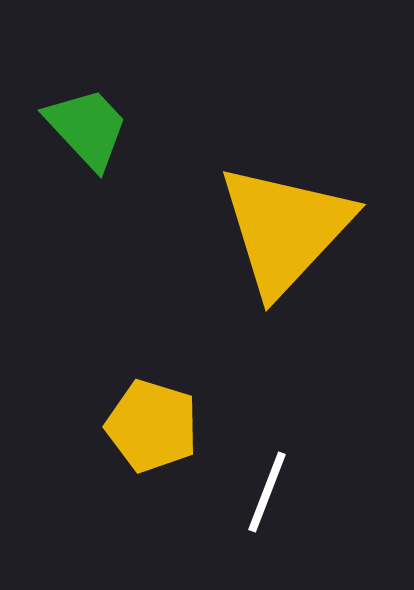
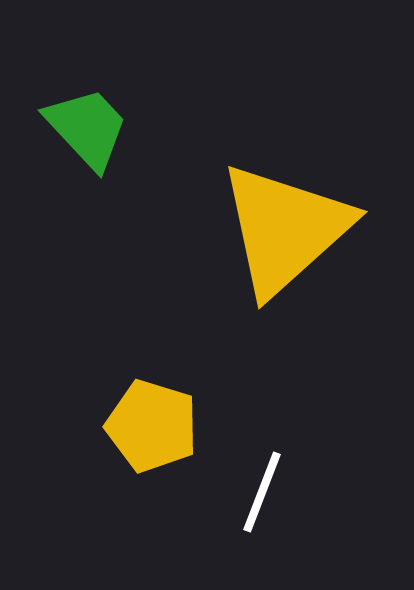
yellow triangle: rotated 5 degrees clockwise
white line: moved 5 px left
